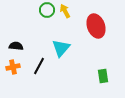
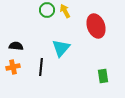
black line: moved 2 px right, 1 px down; rotated 24 degrees counterclockwise
